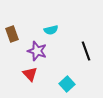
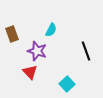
cyan semicircle: rotated 48 degrees counterclockwise
red triangle: moved 2 px up
